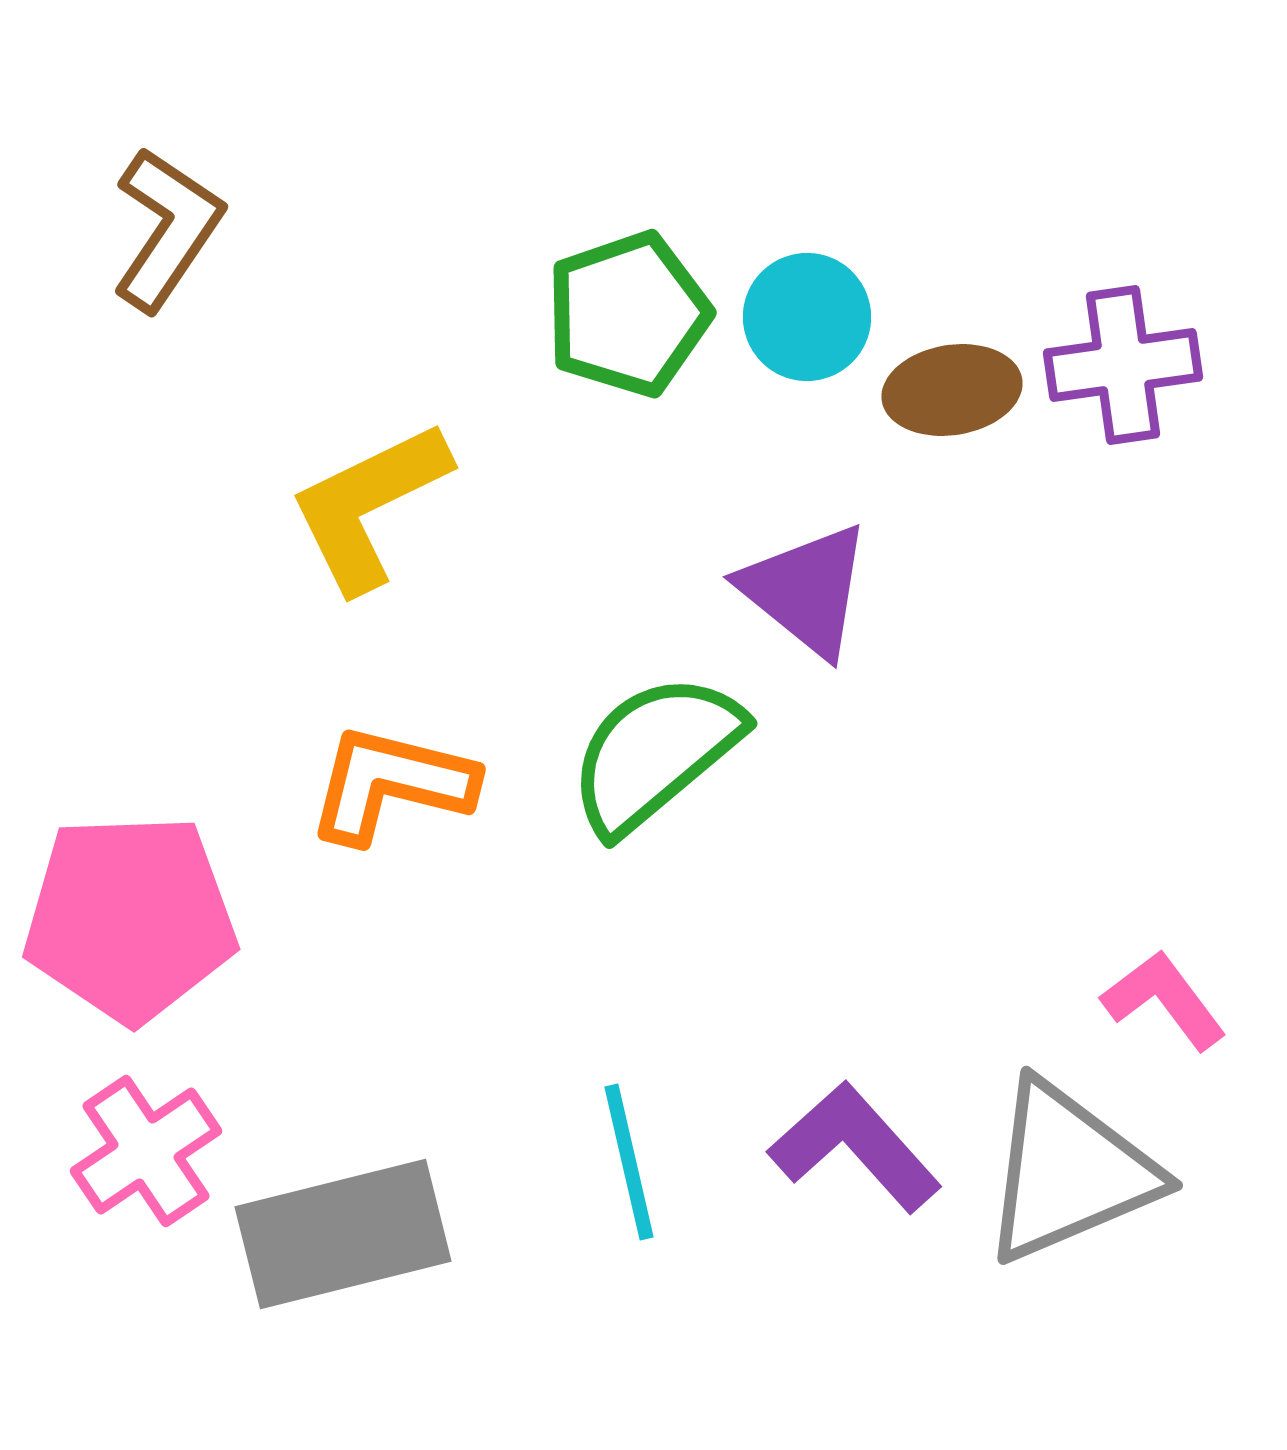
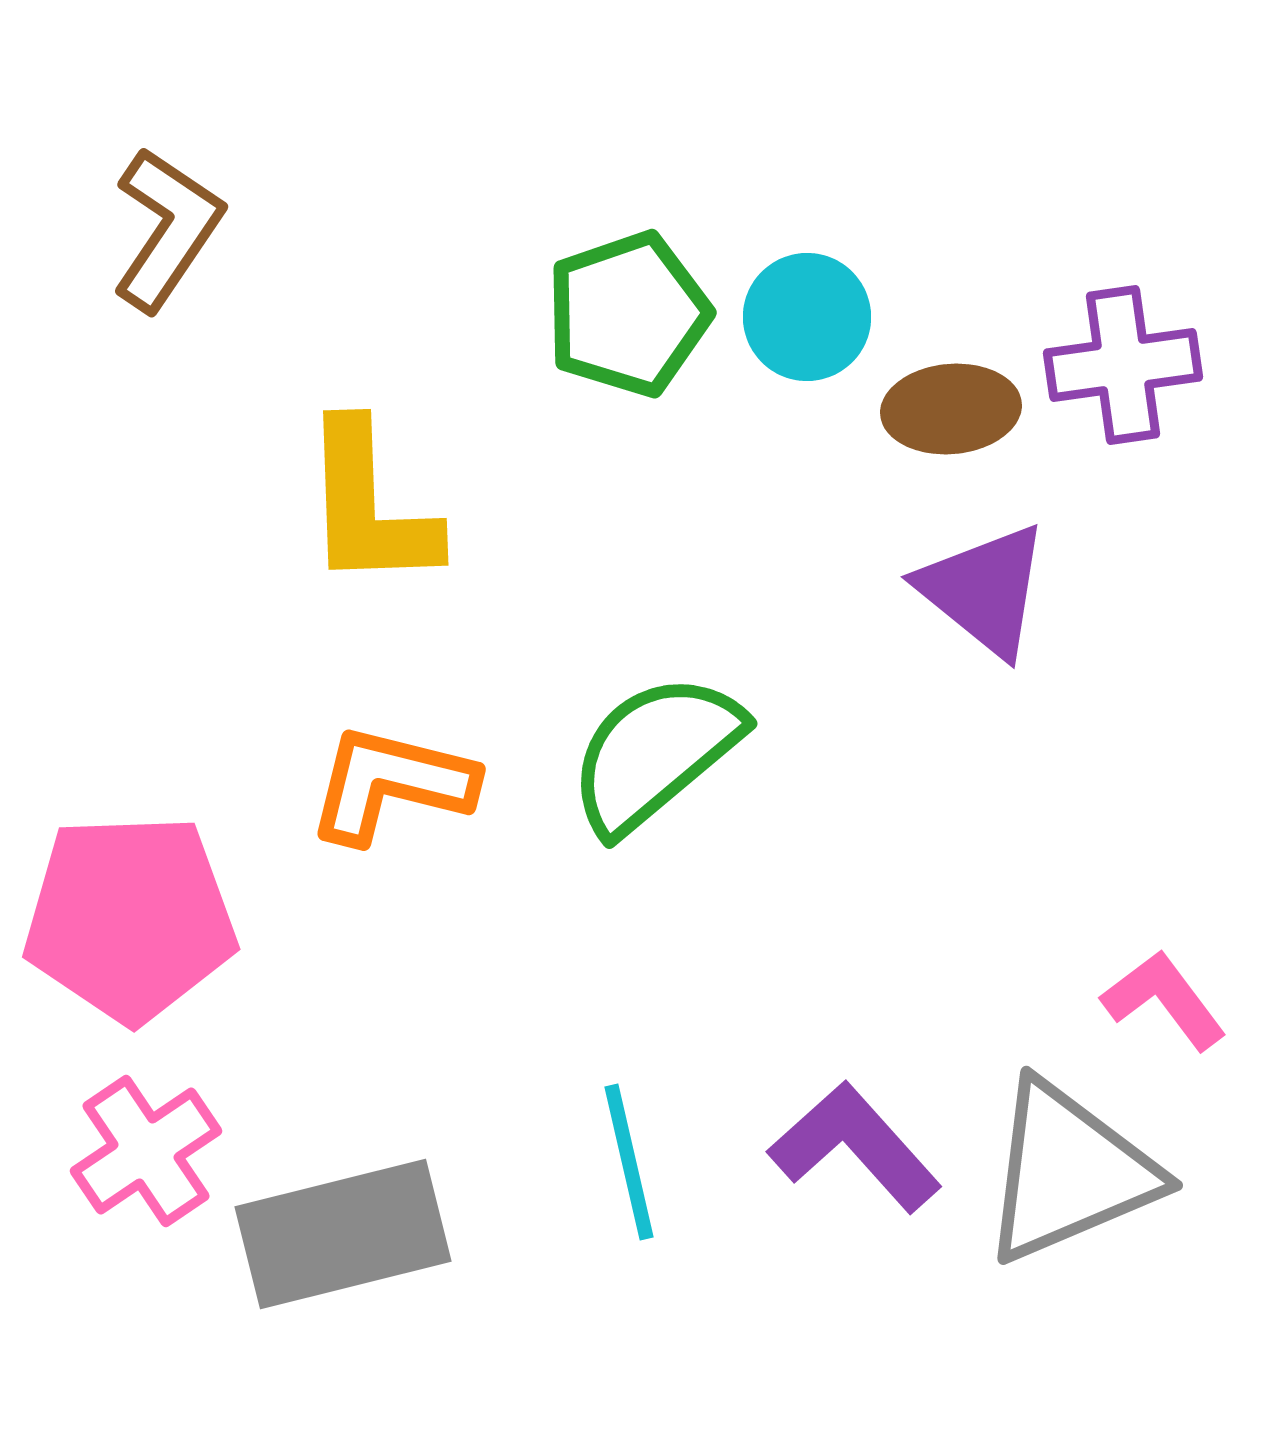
brown ellipse: moved 1 px left, 19 px down; rotated 4 degrees clockwise
yellow L-shape: rotated 66 degrees counterclockwise
purple triangle: moved 178 px right
